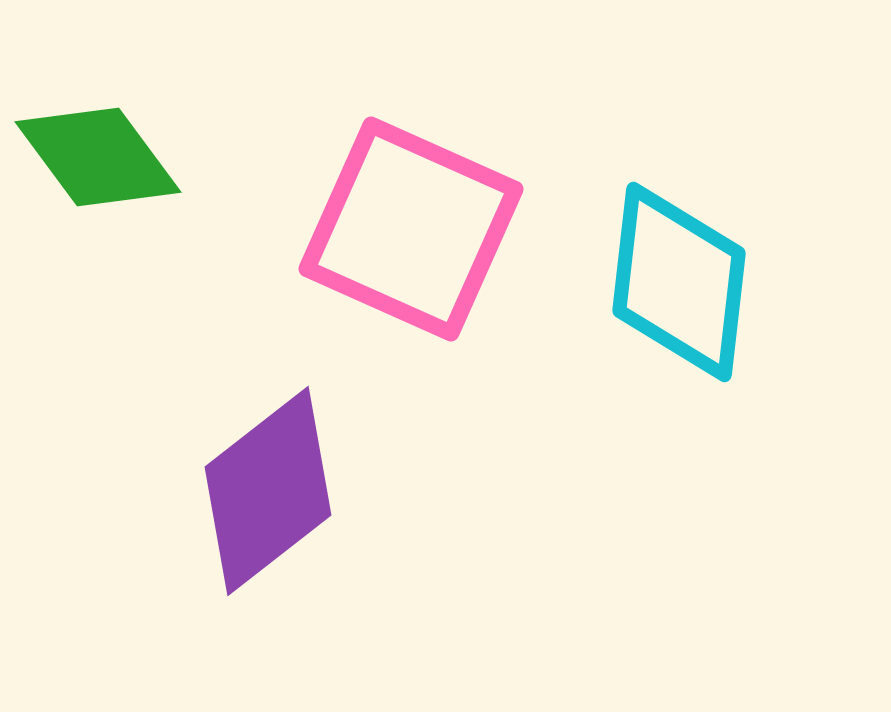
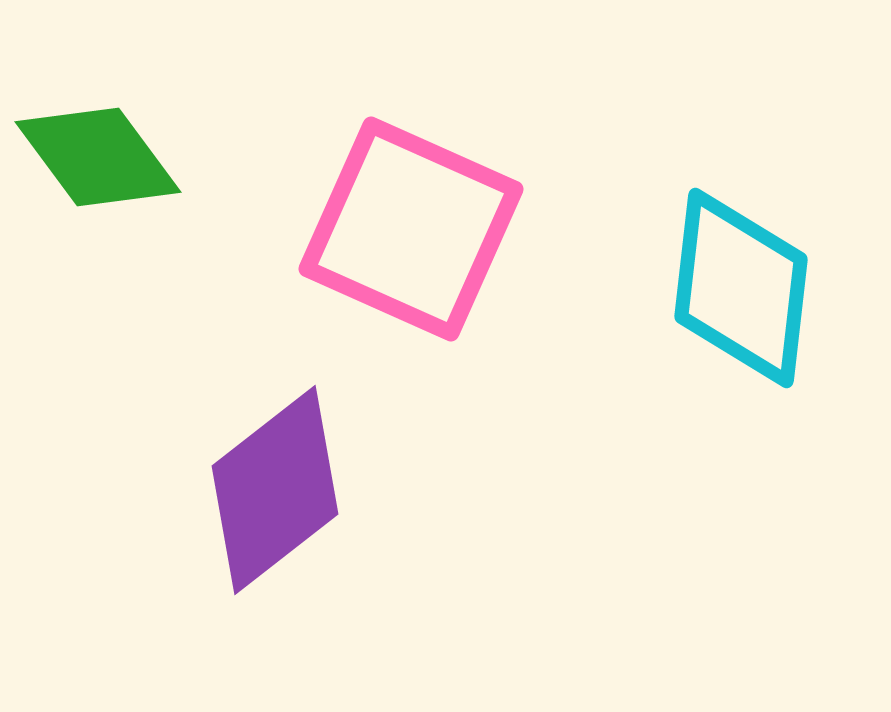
cyan diamond: moved 62 px right, 6 px down
purple diamond: moved 7 px right, 1 px up
